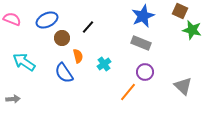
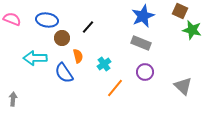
blue ellipse: rotated 35 degrees clockwise
cyan arrow: moved 11 px right, 4 px up; rotated 35 degrees counterclockwise
orange line: moved 13 px left, 4 px up
gray arrow: rotated 80 degrees counterclockwise
